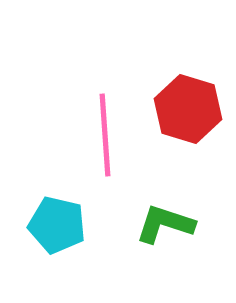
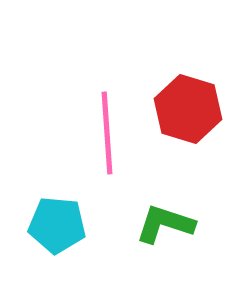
pink line: moved 2 px right, 2 px up
cyan pentagon: rotated 8 degrees counterclockwise
